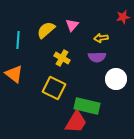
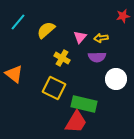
red star: moved 1 px up
pink triangle: moved 8 px right, 12 px down
cyan line: moved 18 px up; rotated 36 degrees clockwise
green rectangle: moved 3 px left, 2 px up
